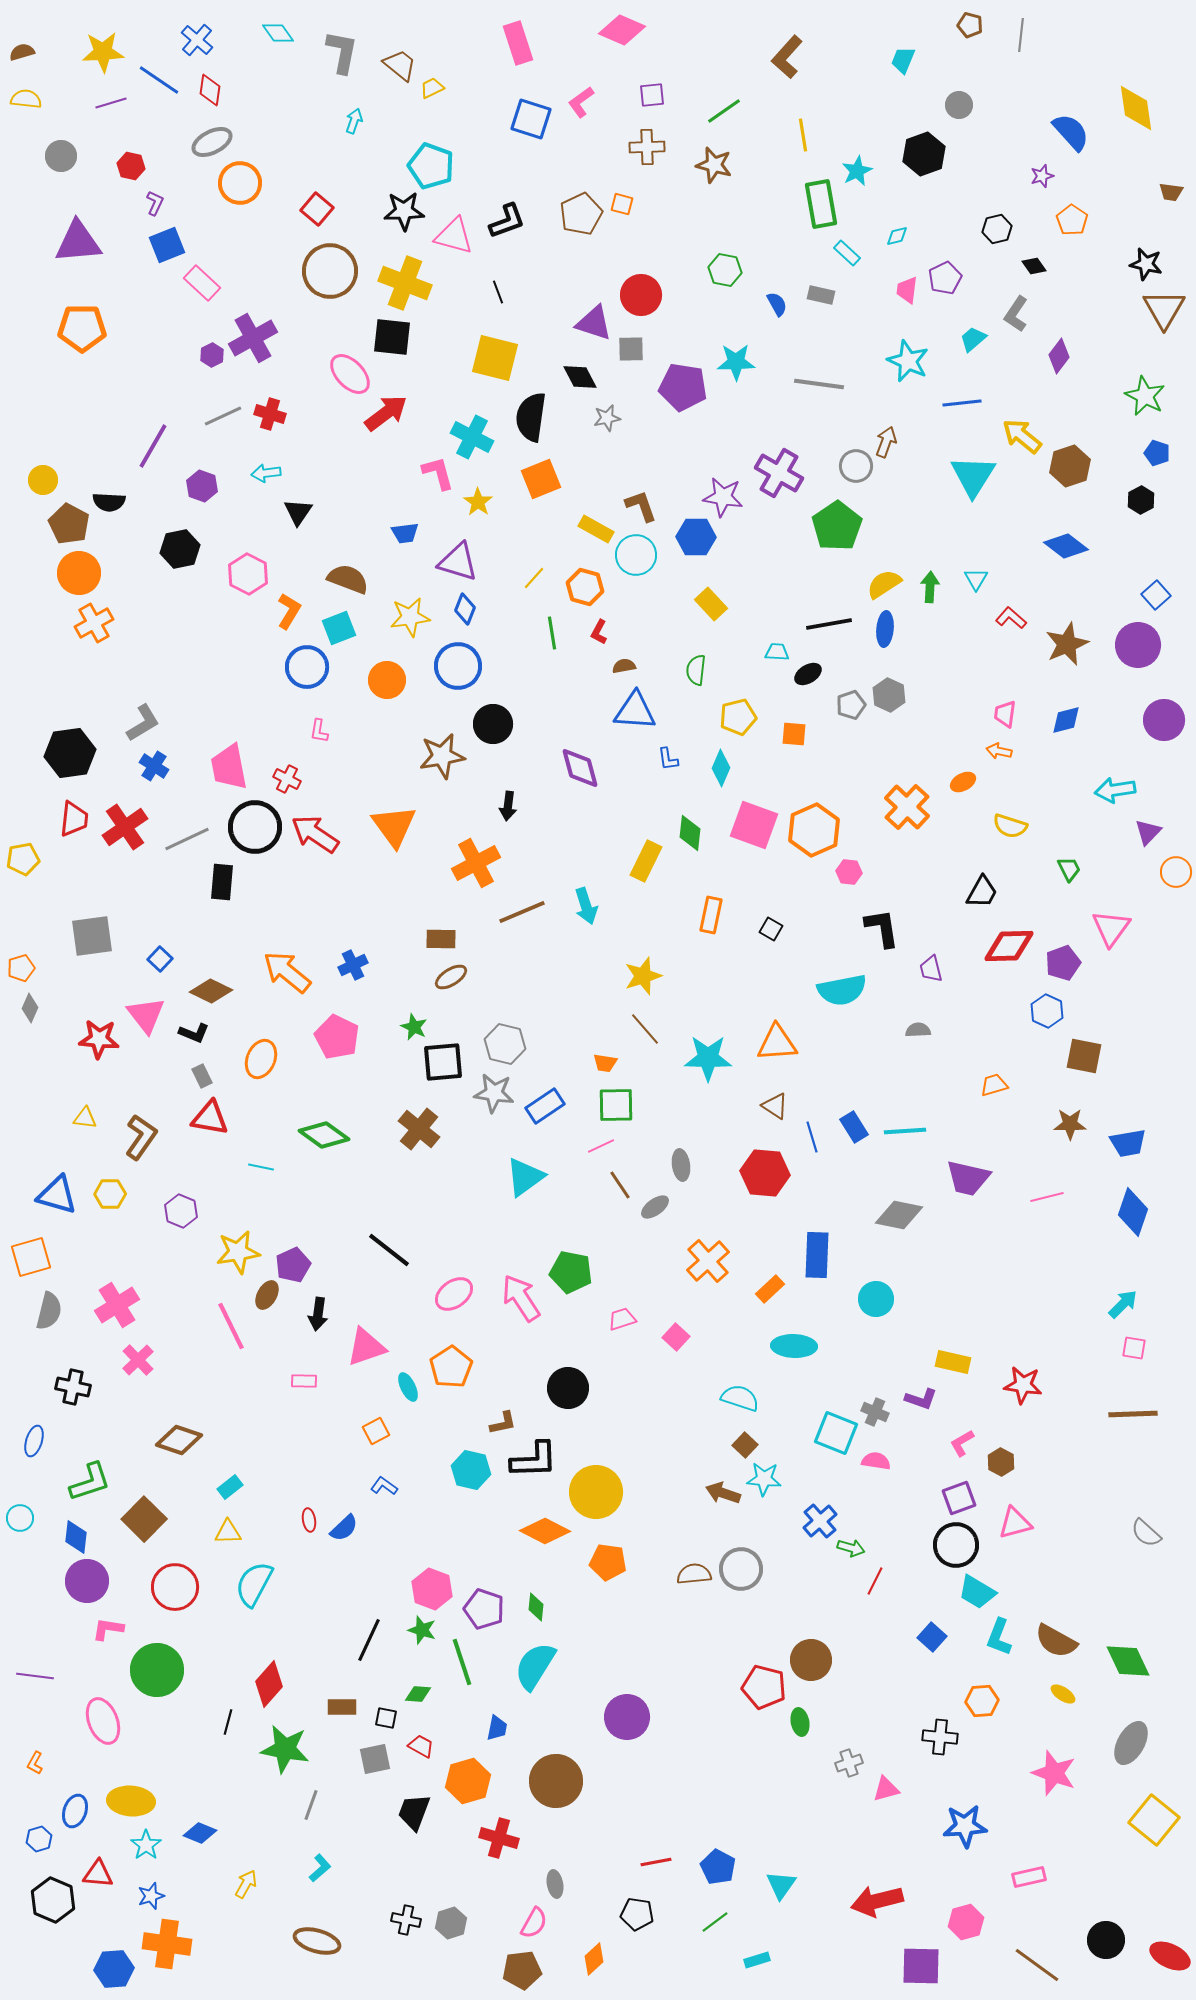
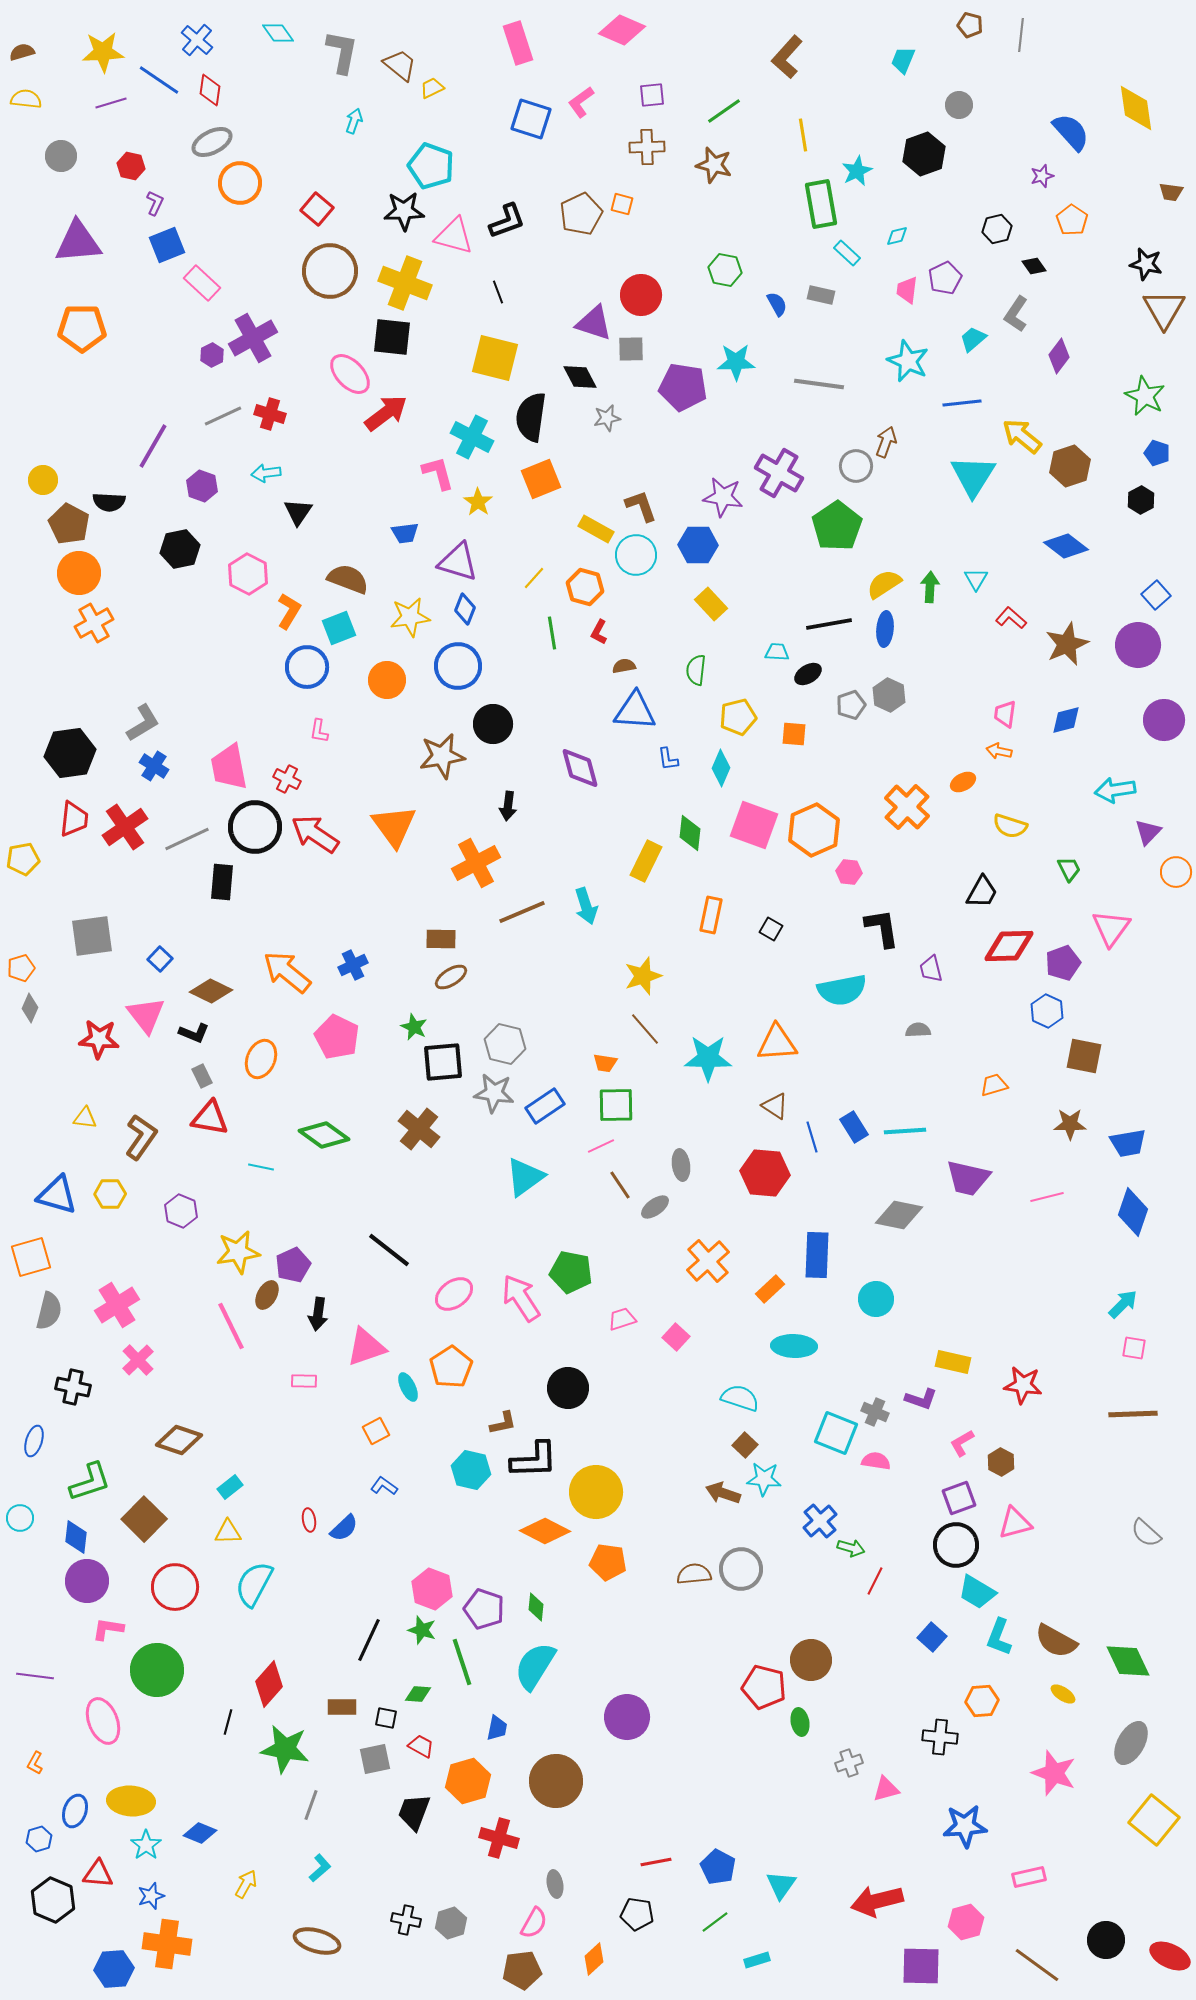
blue hexagon at (696, 537): moved 2 px right, 8 px down
